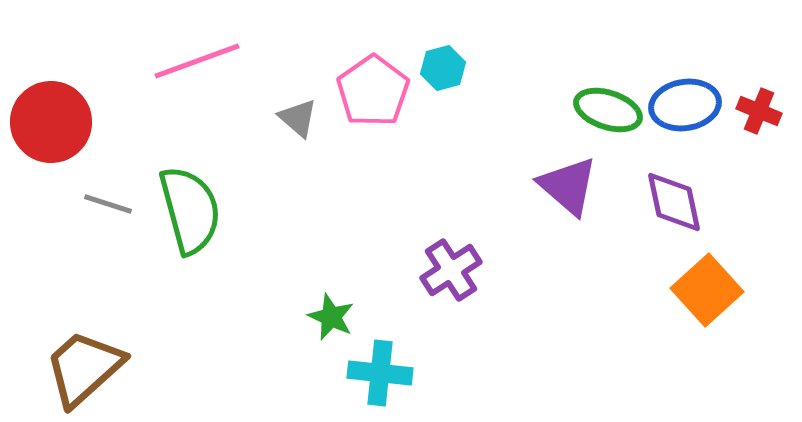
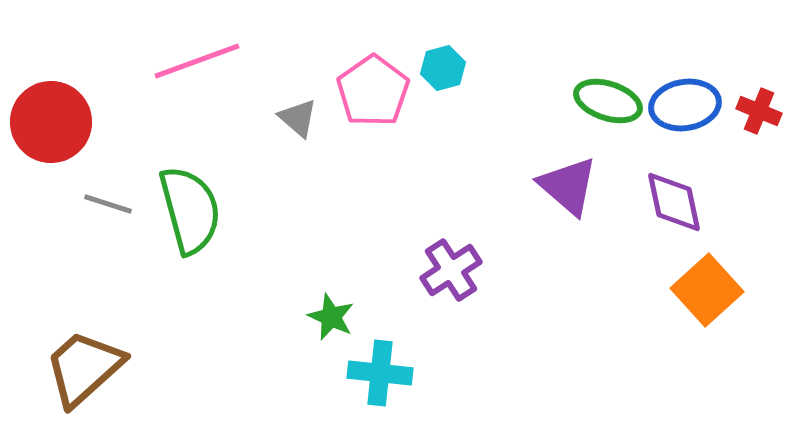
green ellipse: moved 9 px up
